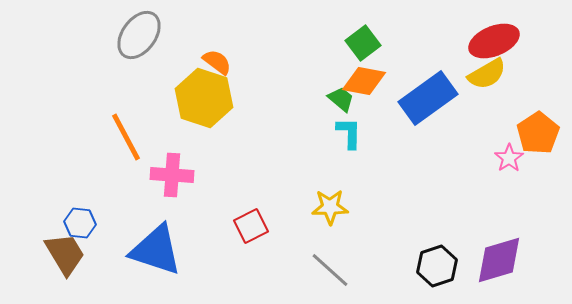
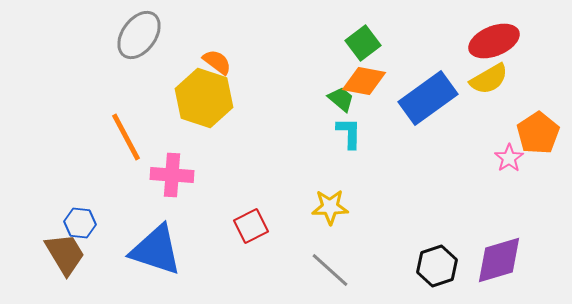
yellow semicircle: moved 2 px right, 5 px down
